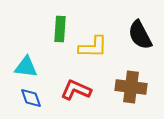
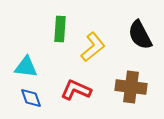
yellow L-shape: rotated 40 degrees counterclockwise
